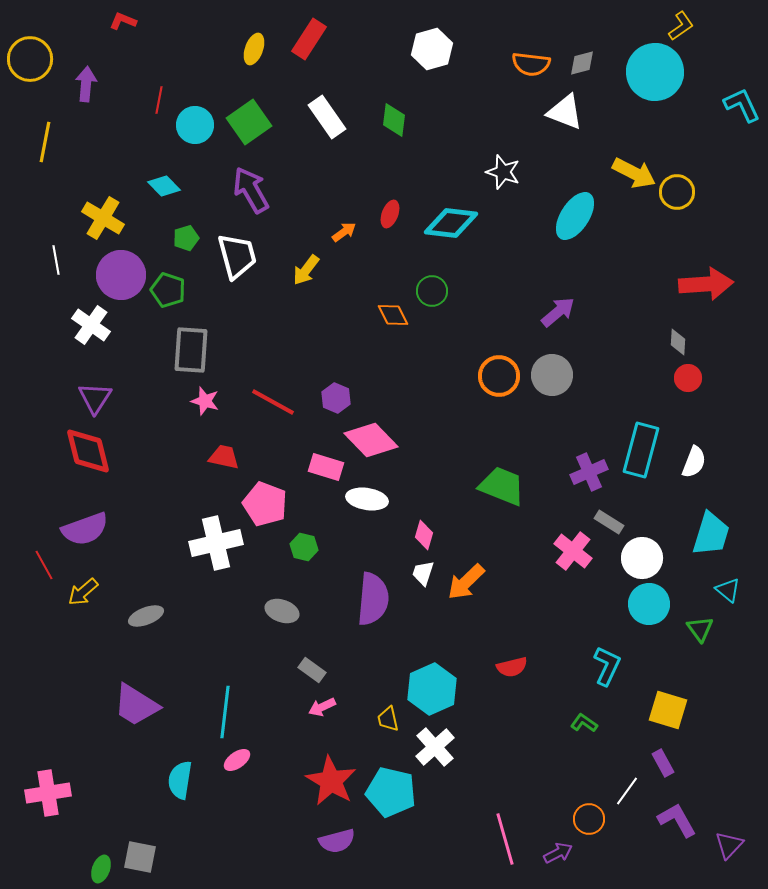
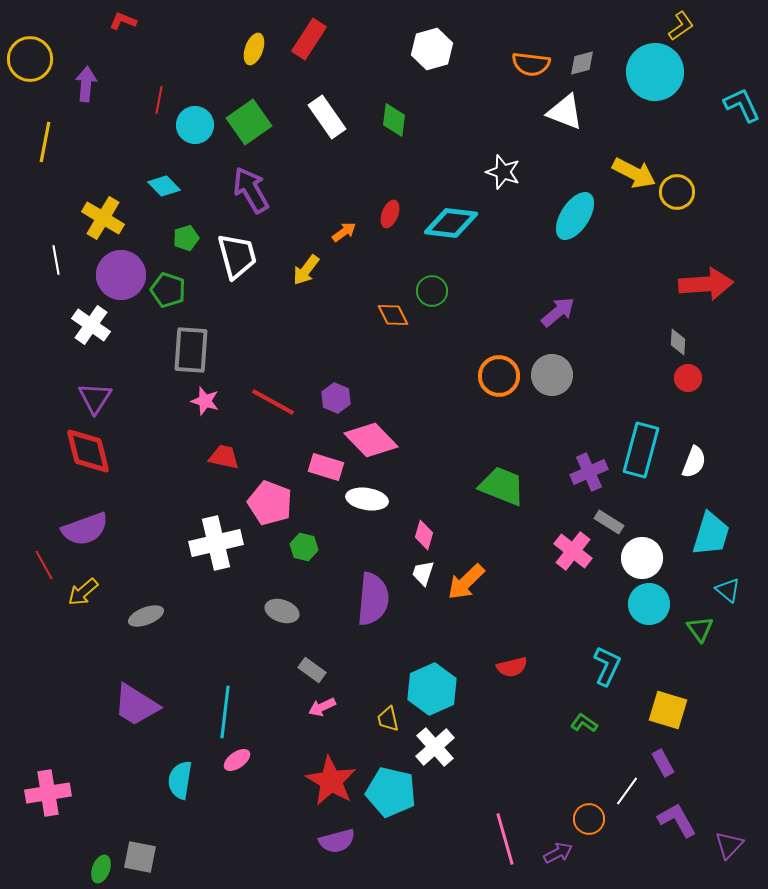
pink pentagon at (265, 504): moved 5 px right, 1 px up
